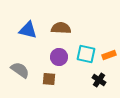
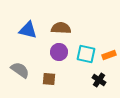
purple circle: moved 5 px up
